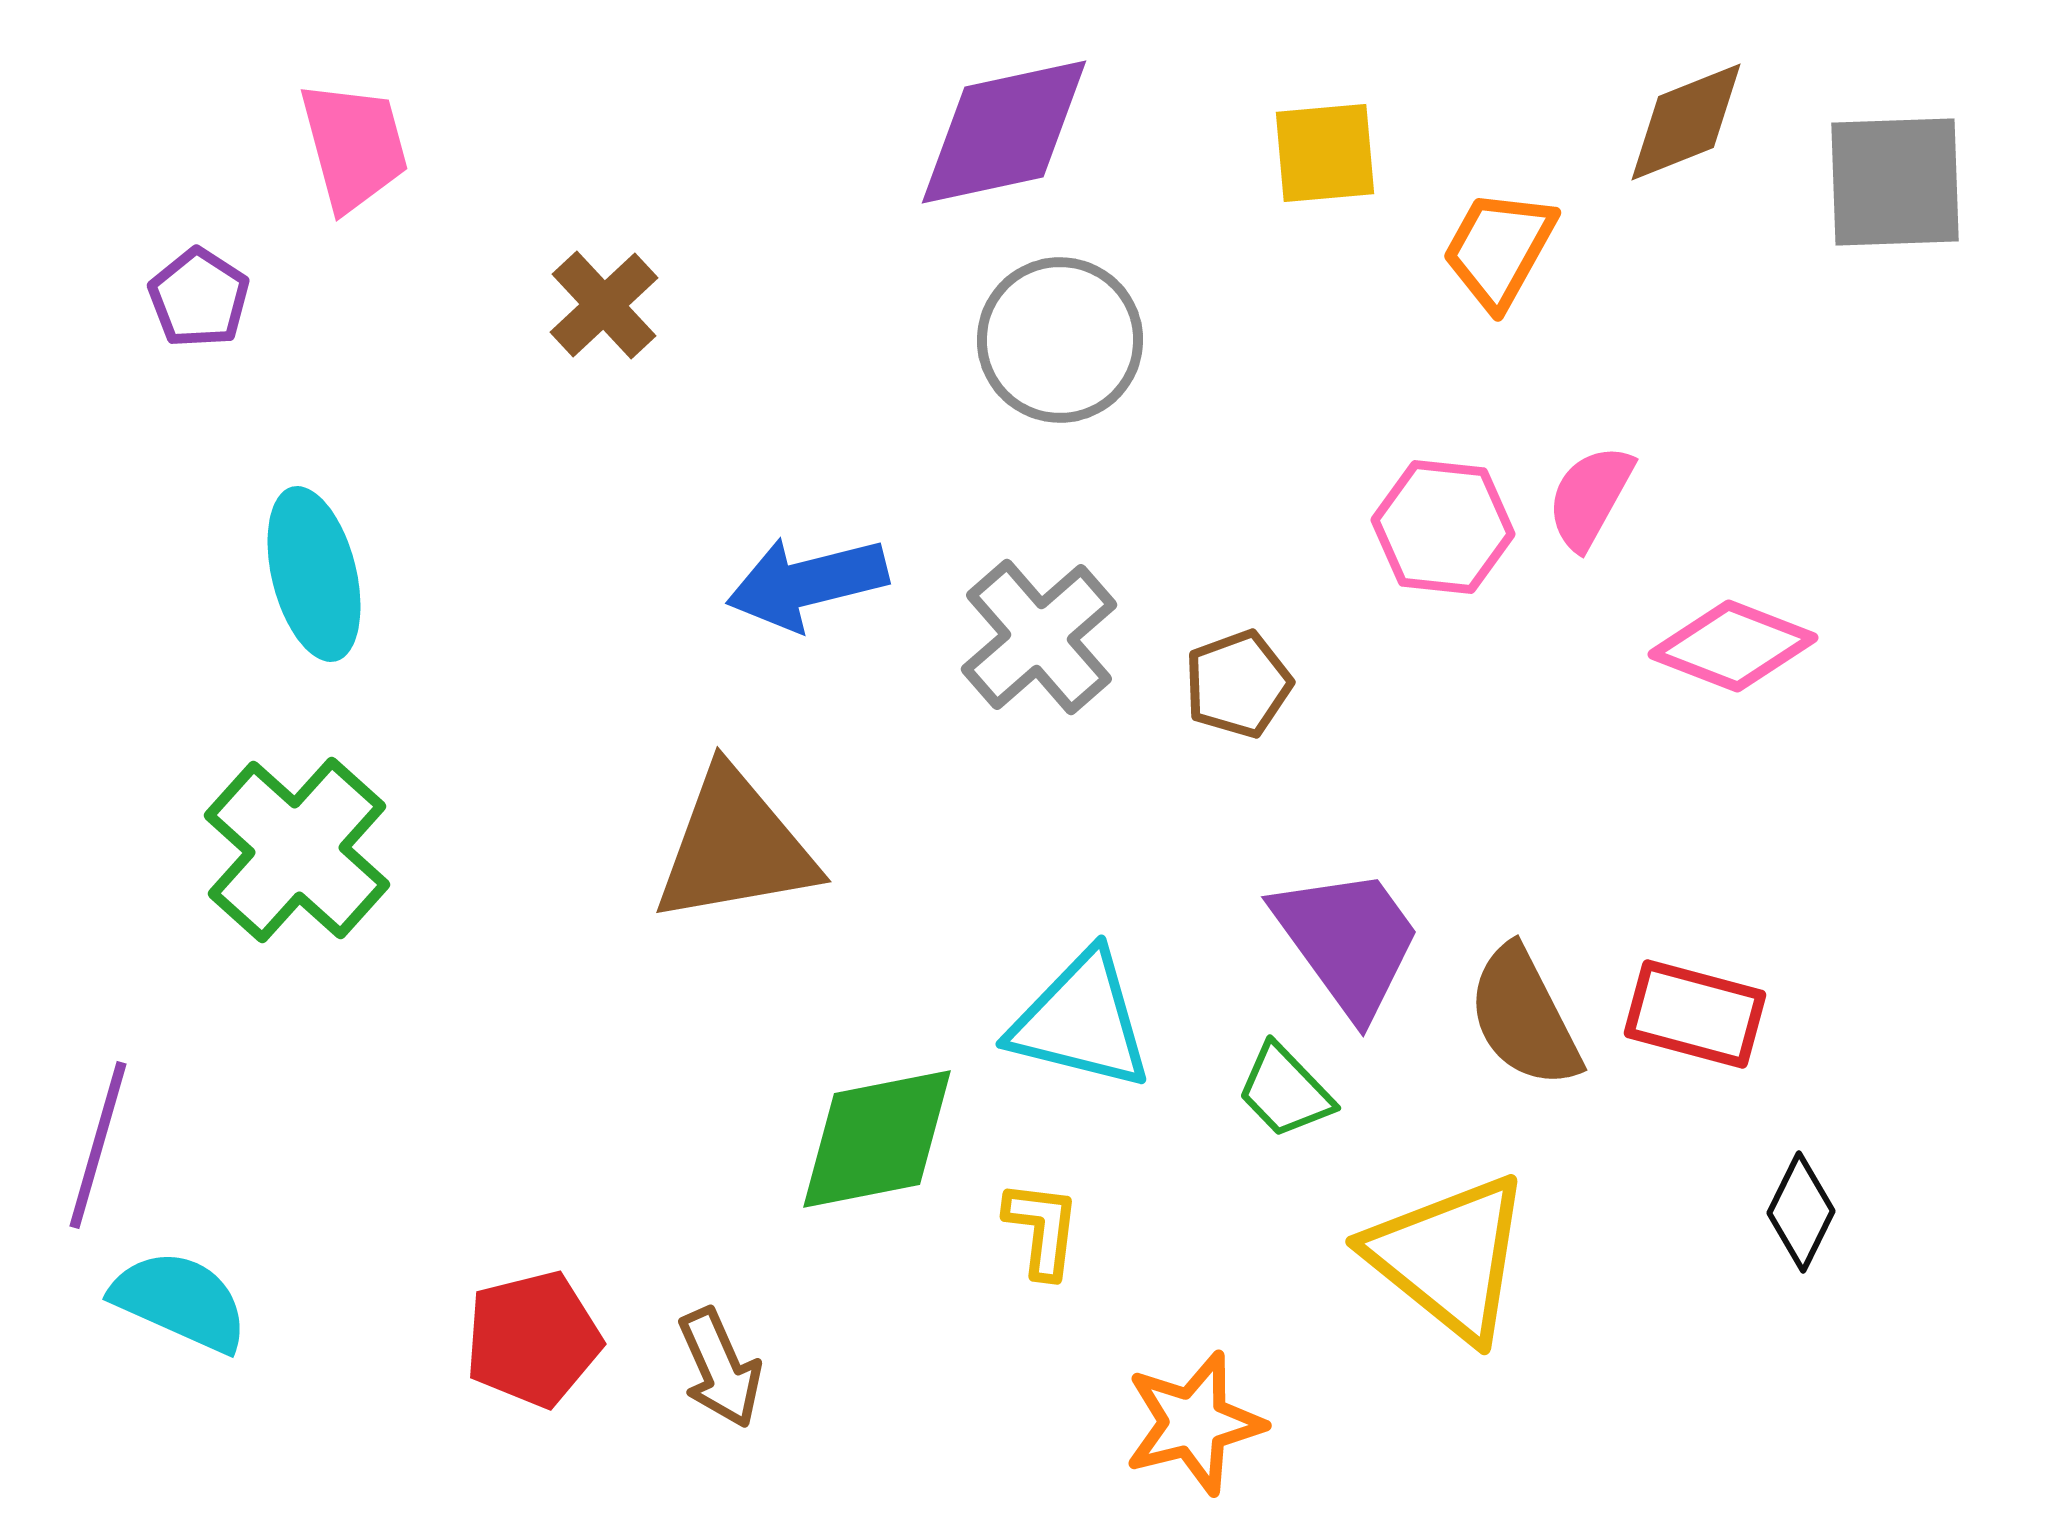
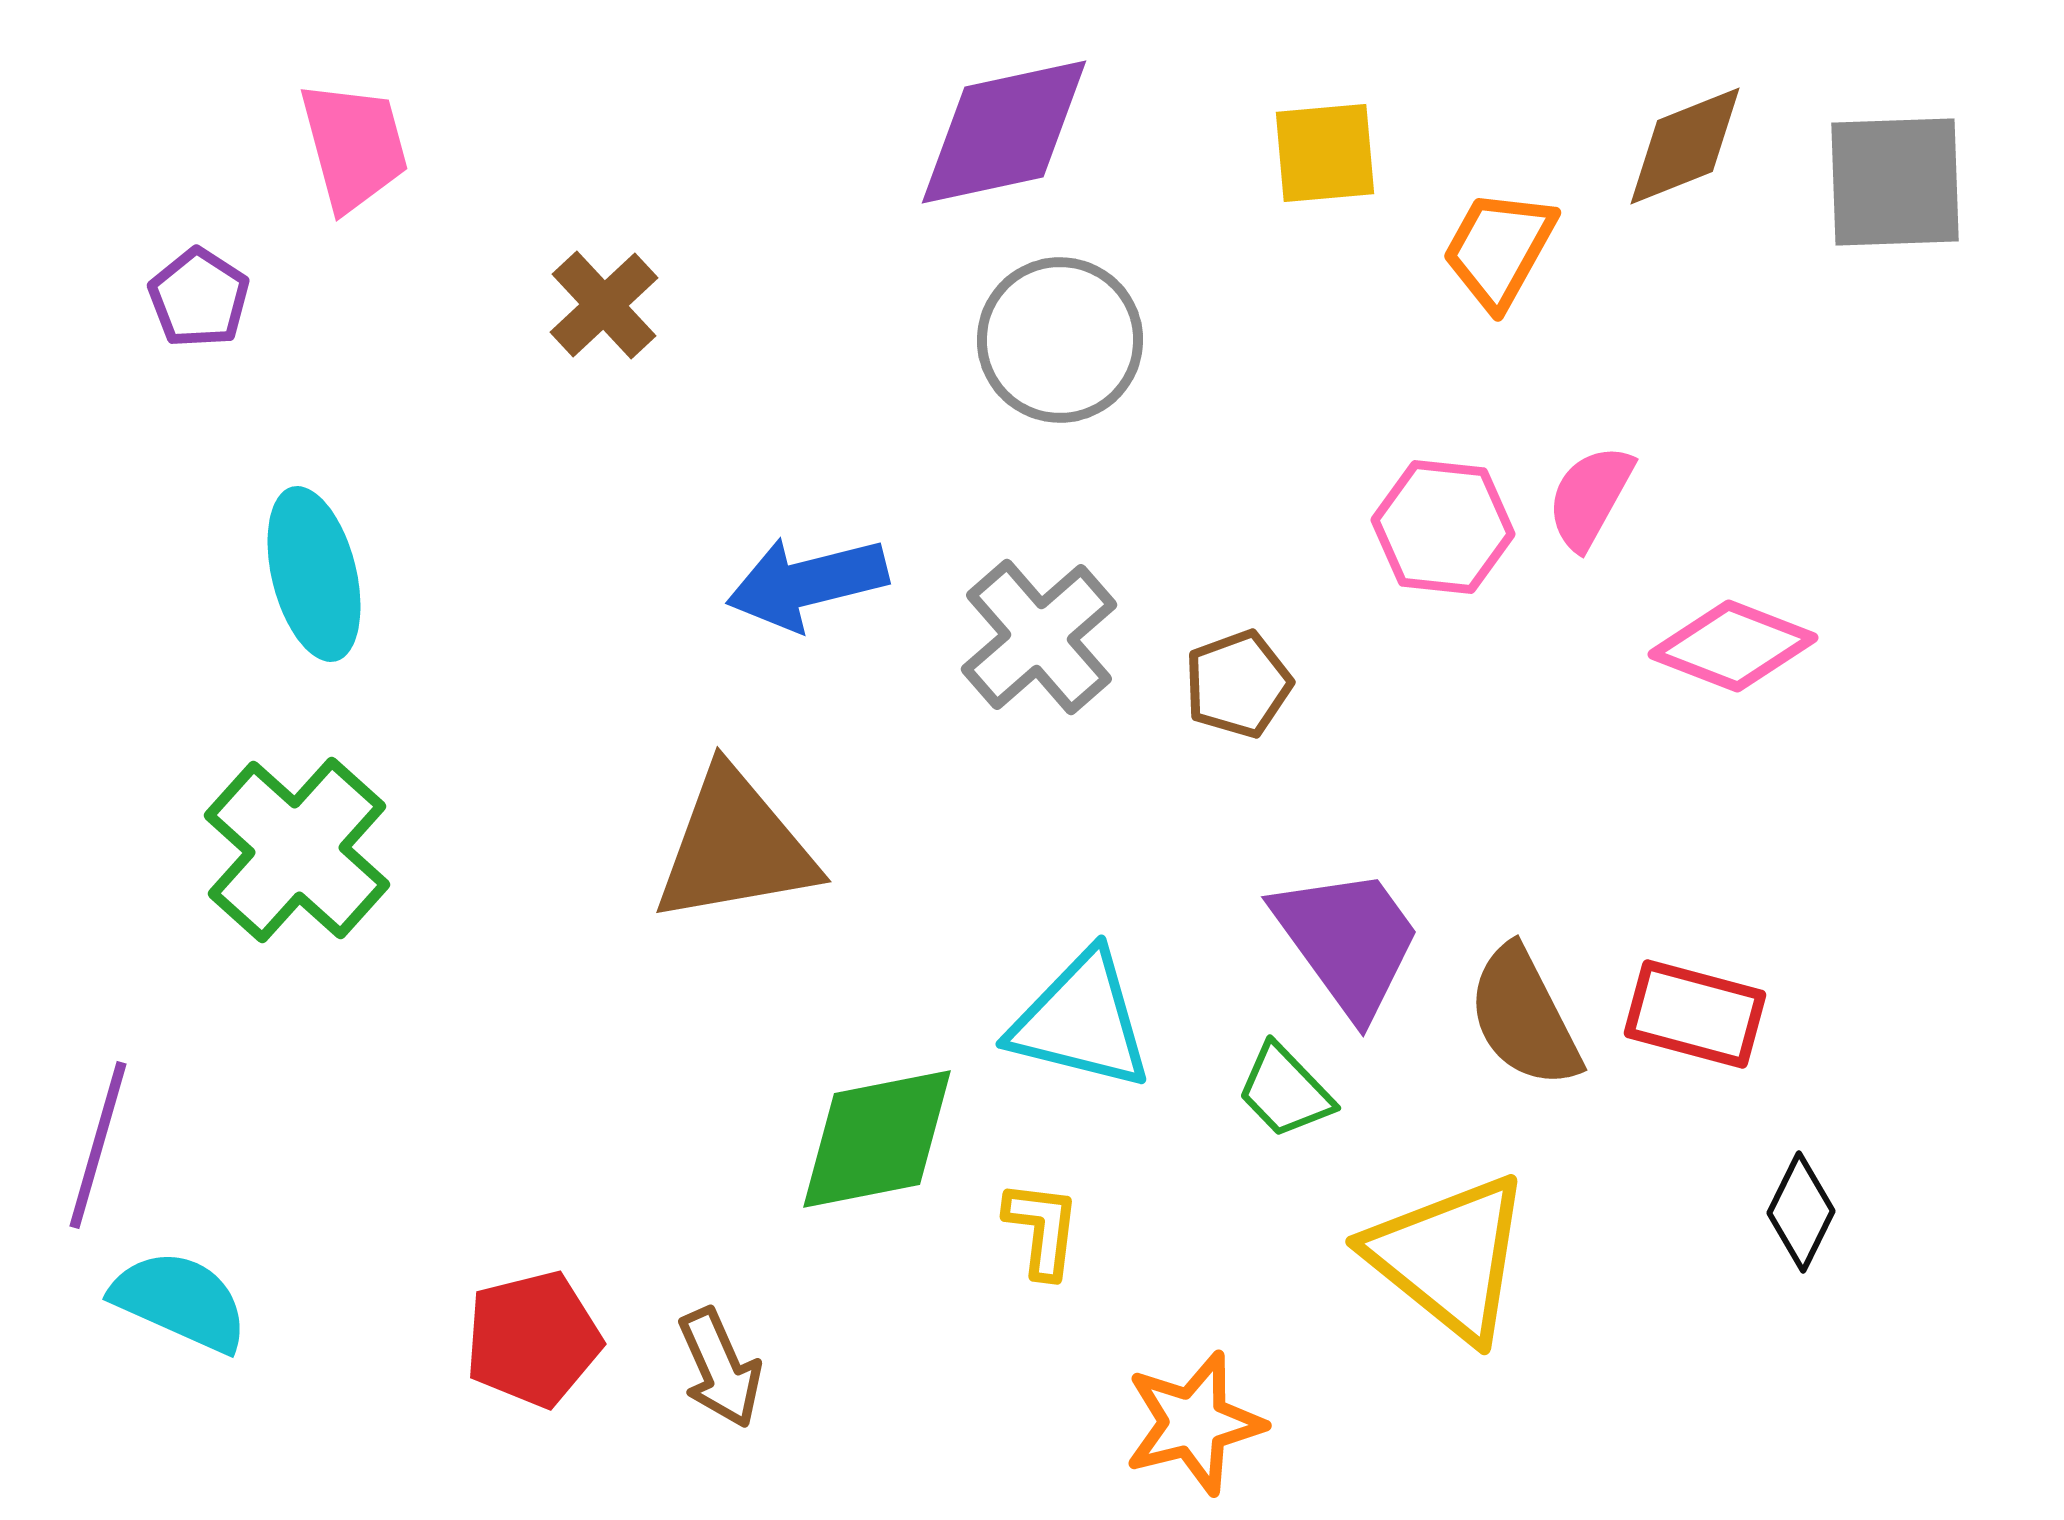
brown diamond: moved 1 px left, 24 px down
